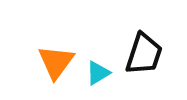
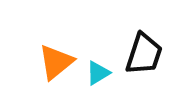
orange triangle: rotated 15 degrees clockwise
